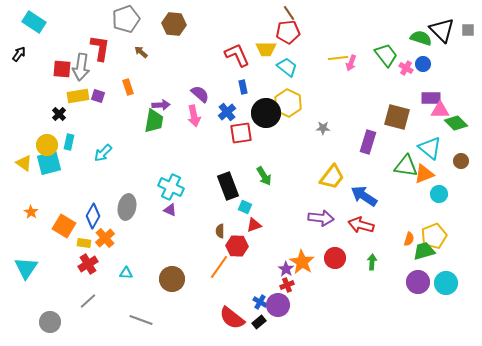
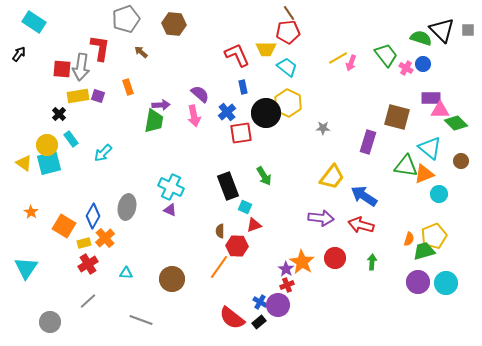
yellow line at (338, 58): rotated 24 degrees counterclockwise
cyan rectangle at (69, 142): moved 2 px right, 3 px up; rotated 49 degrees counterclockwise
yellow rectangle at (84, 243): rotated 24 degrees counterclockwise
